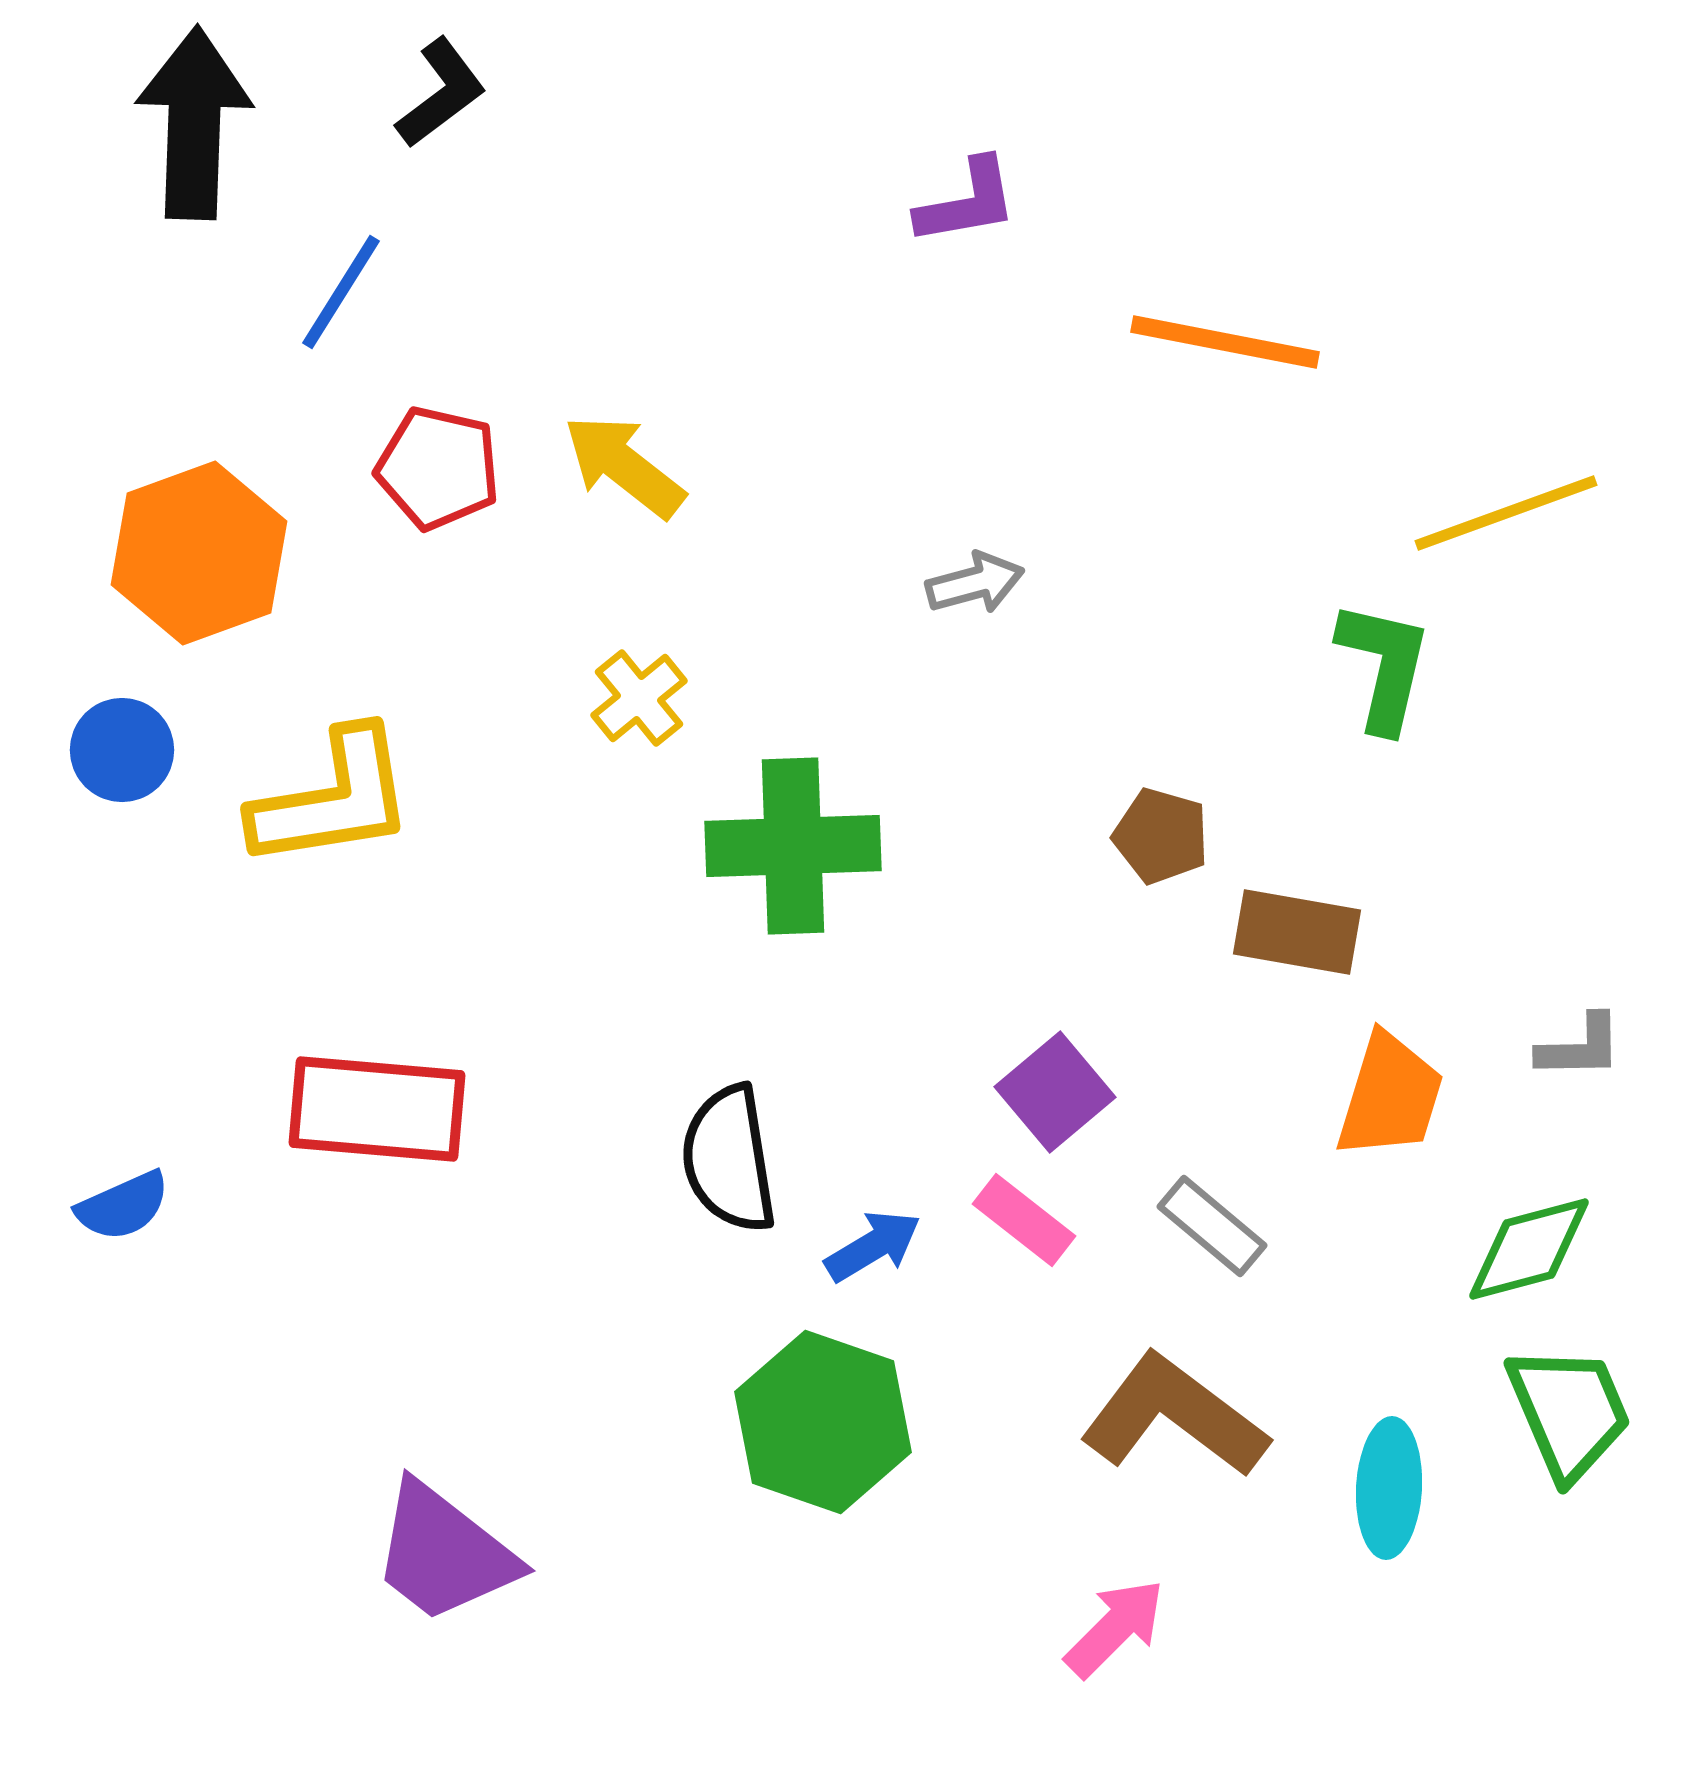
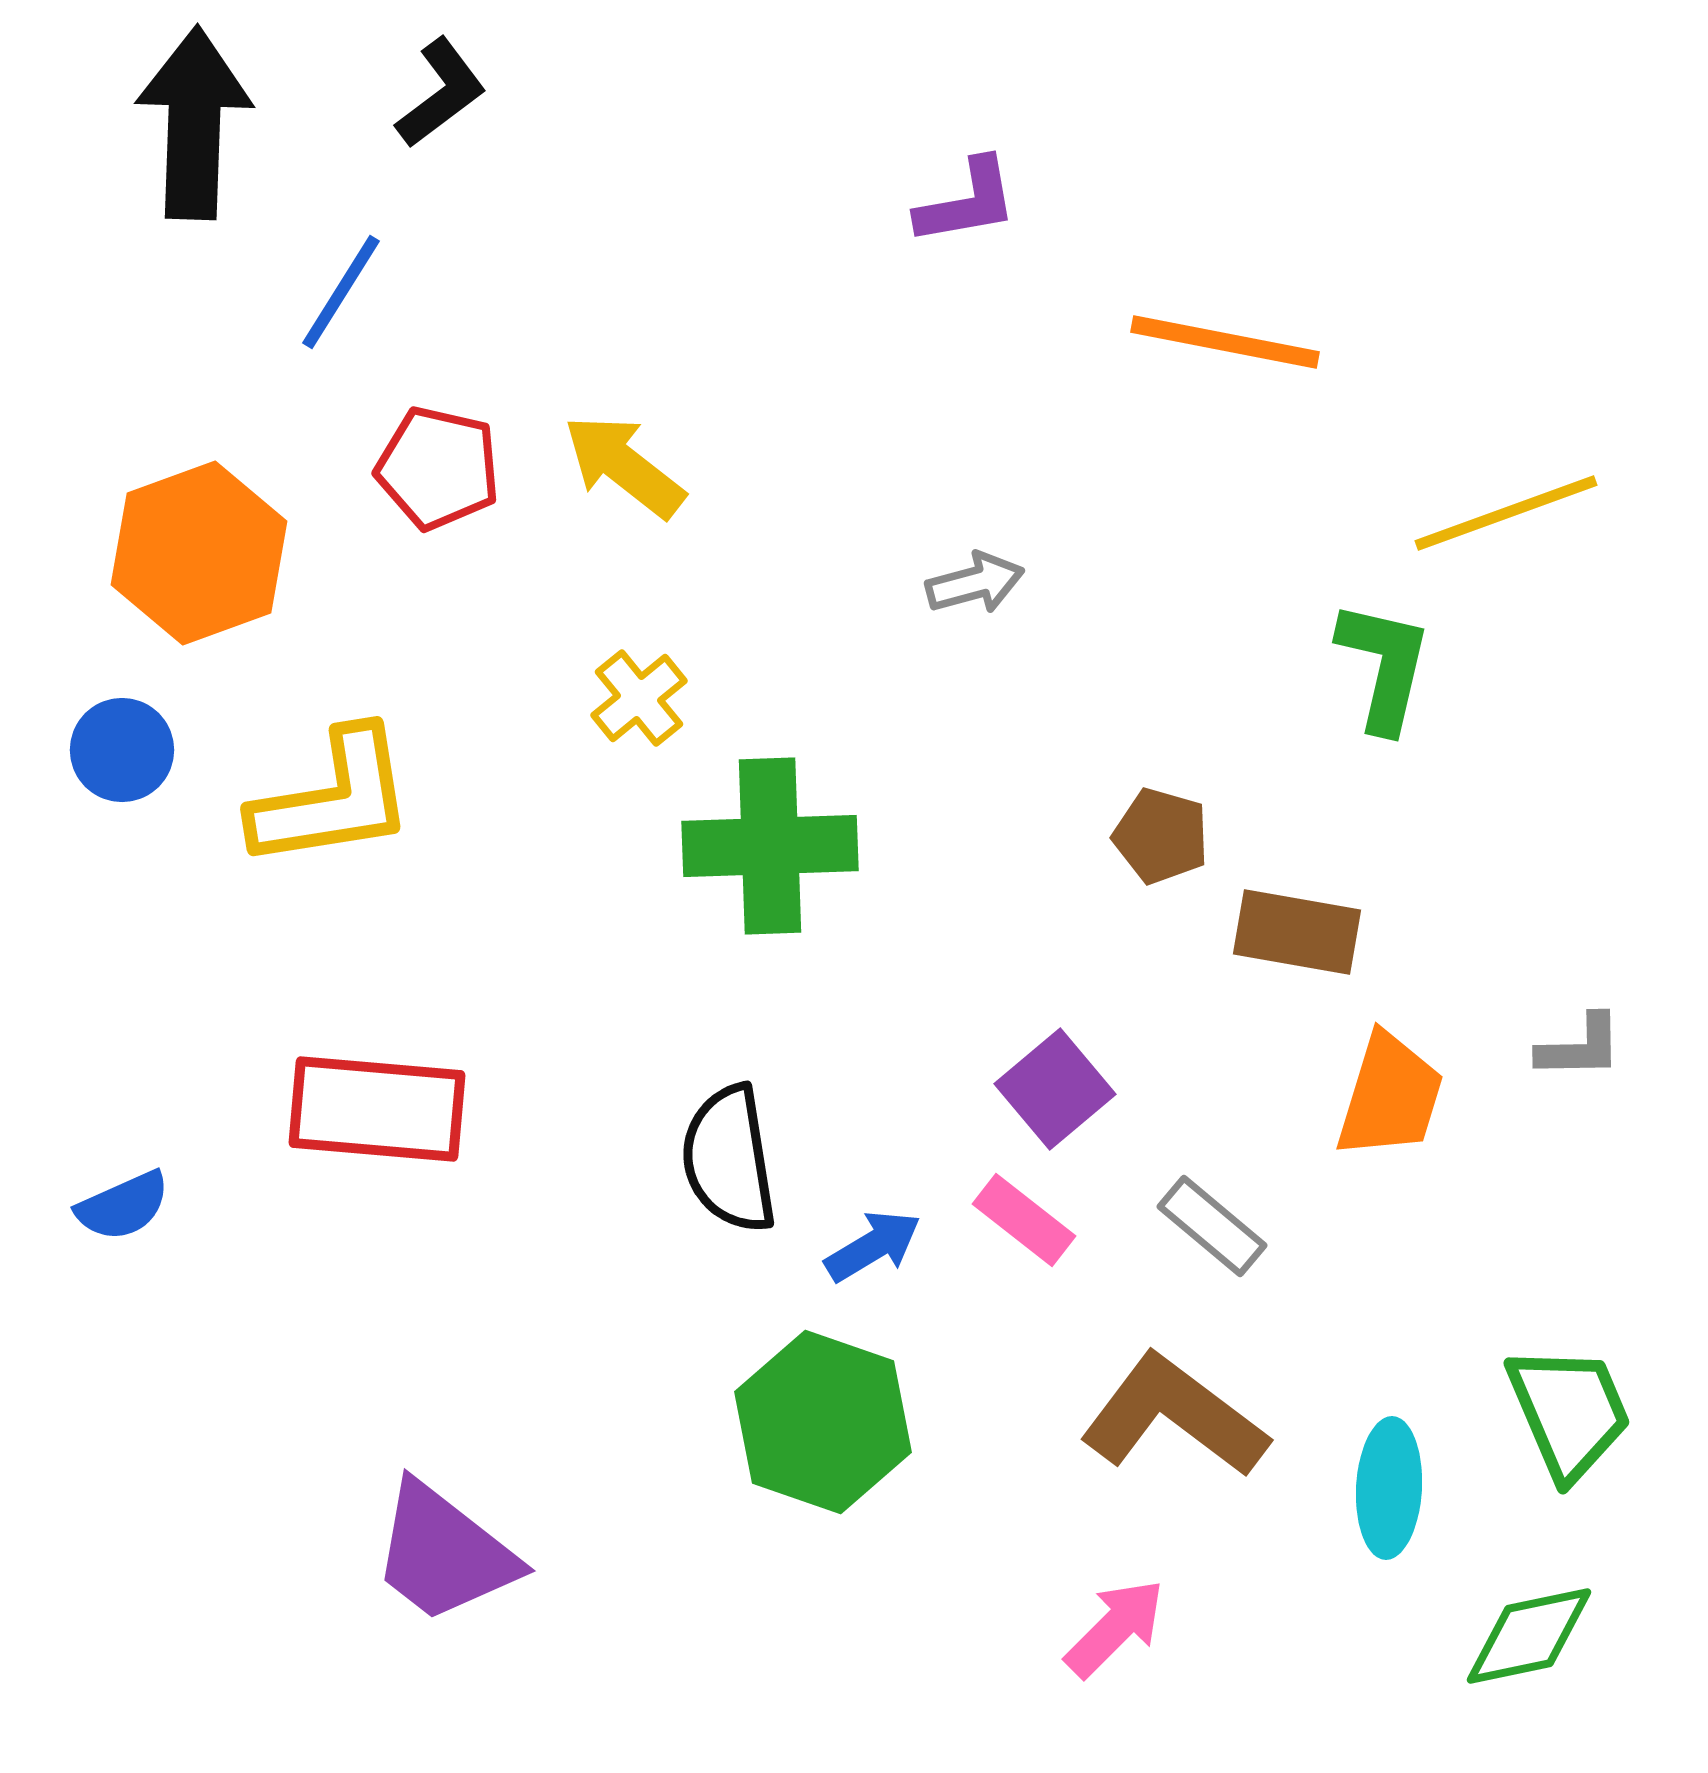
green cross: moved 23 px left
purple square: moved 3 px up
green diamond: moved 387 px down; rotated 3 degrees clockwise
